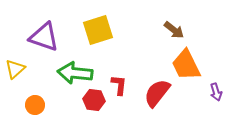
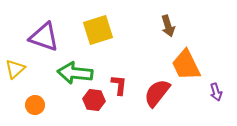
brown arrow: moved 6 px left, 4 px up; rotated 35 degrees clockwise
